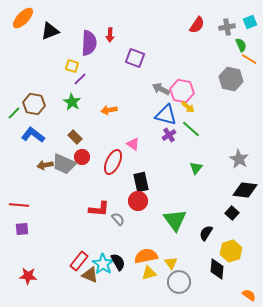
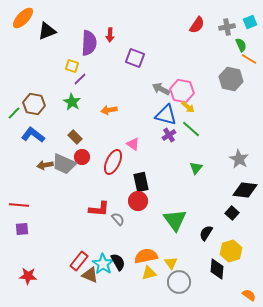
black triangle at (50, 31): moved 3 px left
